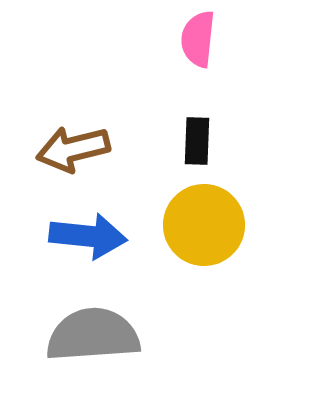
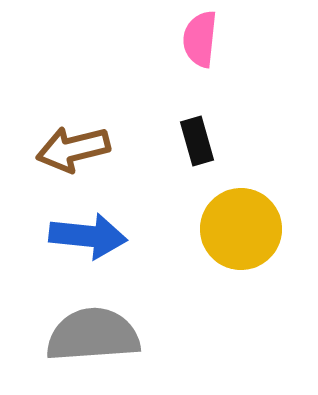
pink semicircle: moved 2 px right
black rectangle: rotated 18 degrees counterclockwise
yellow circle: moved 37 px right, 4 px down
